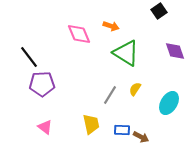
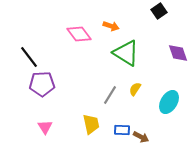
pink diamond: rotated 15 degrees counterclockwise
purple diamond: moved 3 px right, 2 px down
cyan ellipse: moved 1 px up
pink triangle: rotated 21 degrees clockwise
